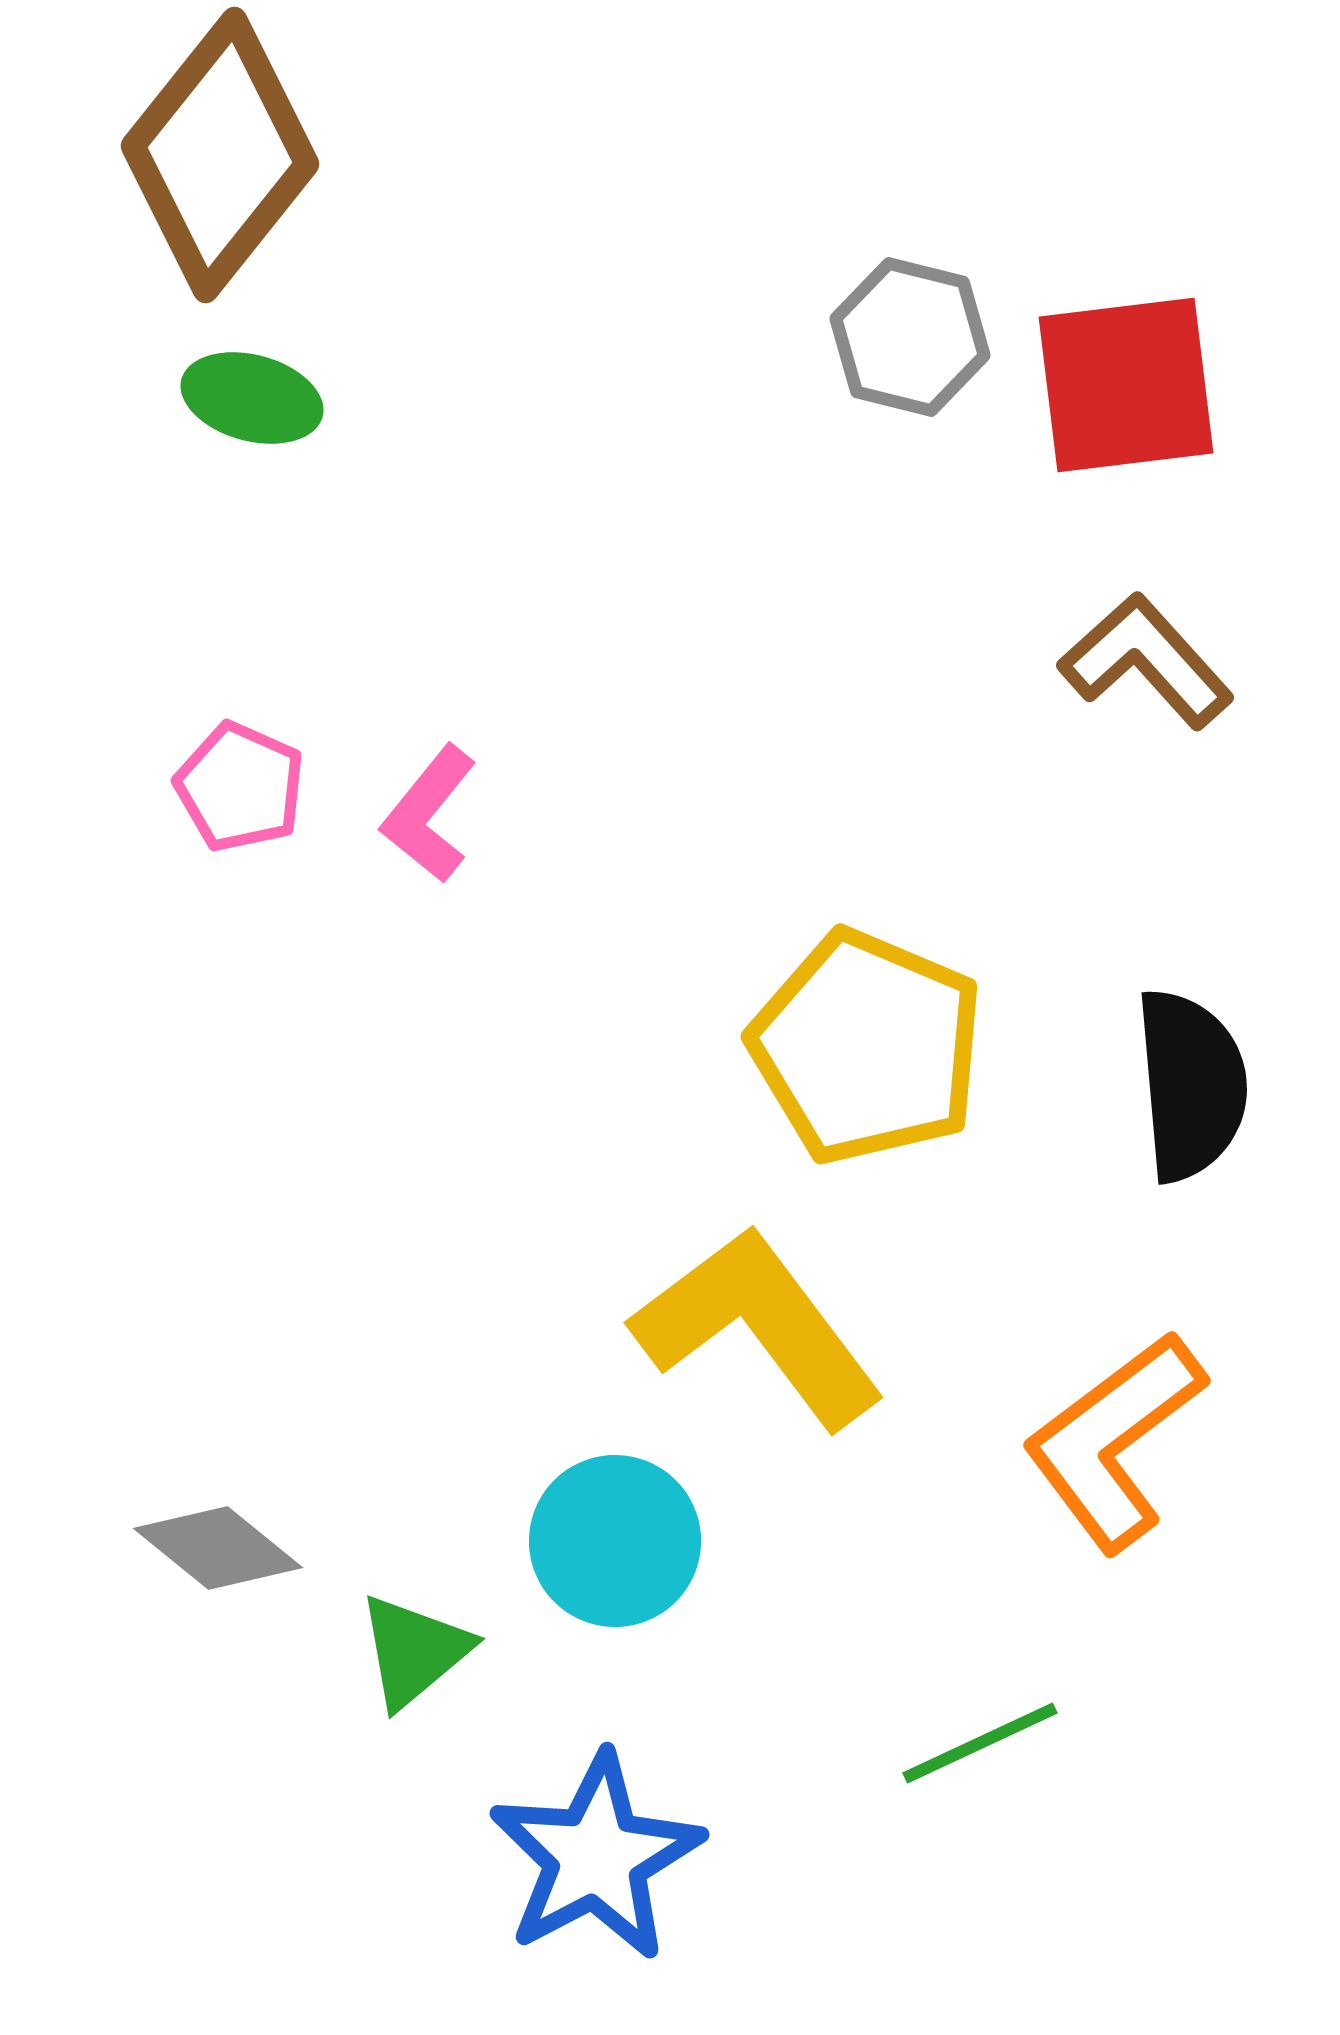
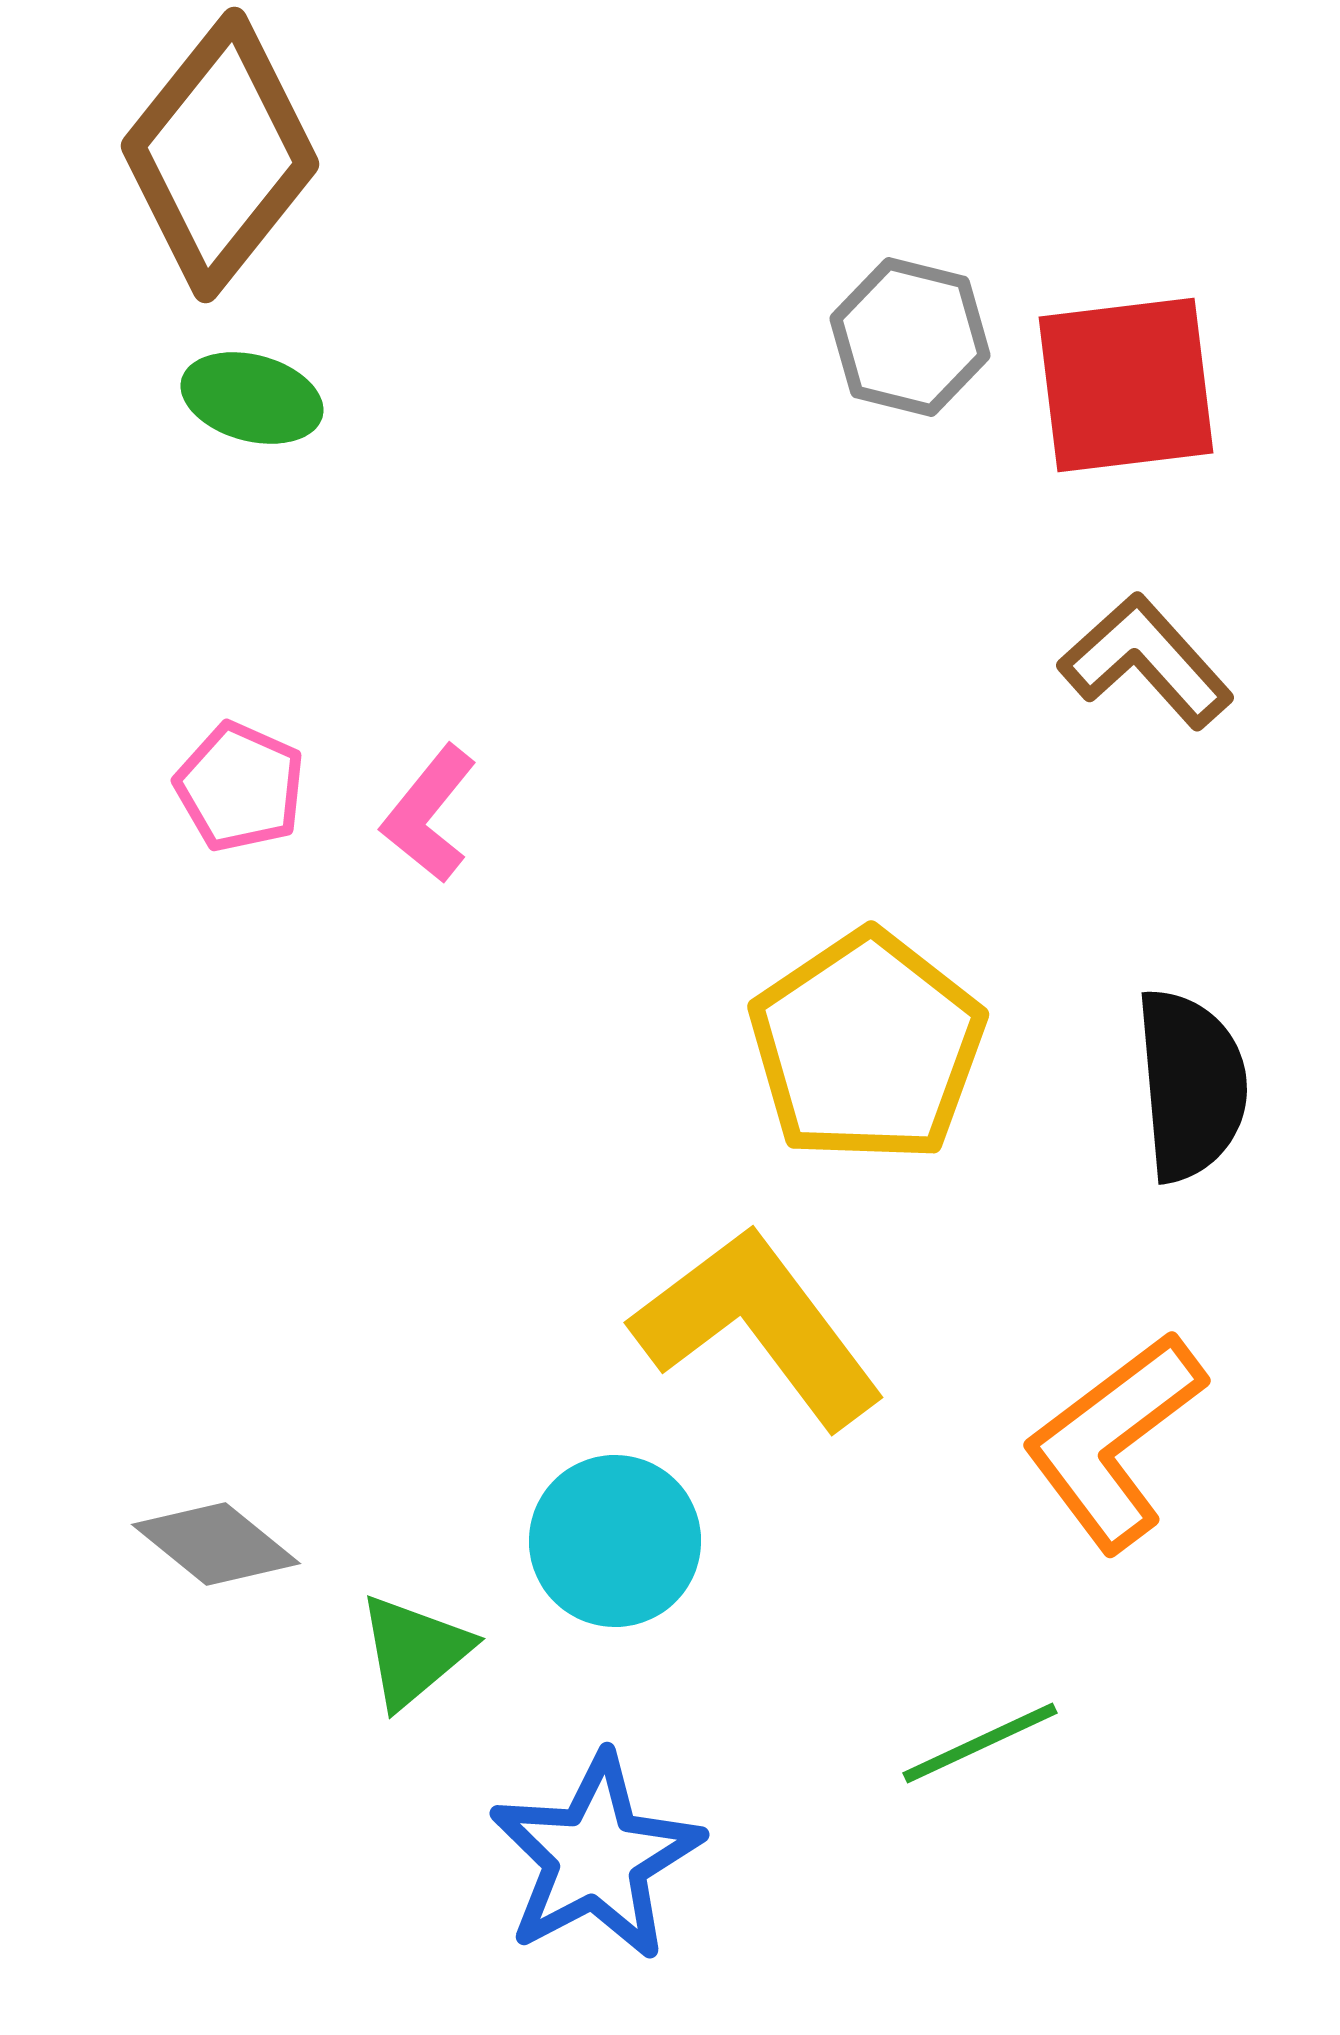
yellow pentagon: rotated 15 degrees clockwise
gray diamond: moved 2 px left, 4 px up
